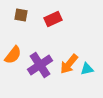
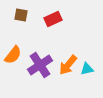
orange arrow: moved 1 px left, 1 px down
